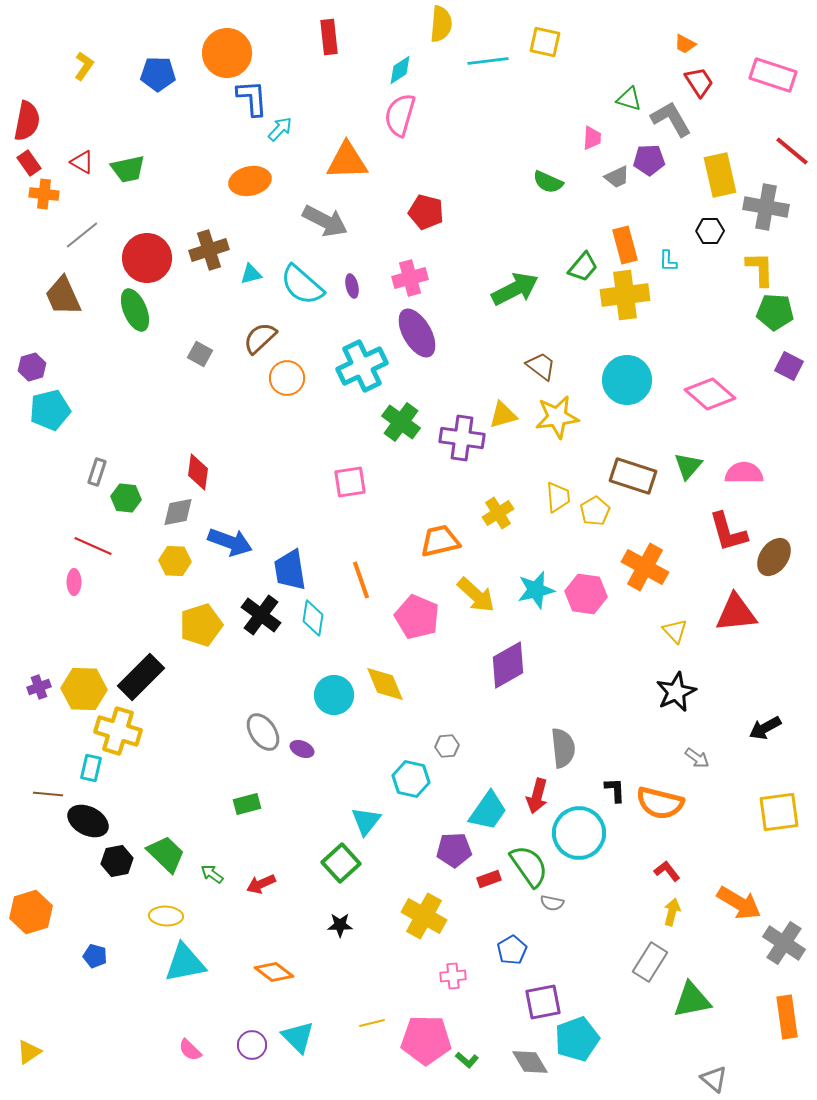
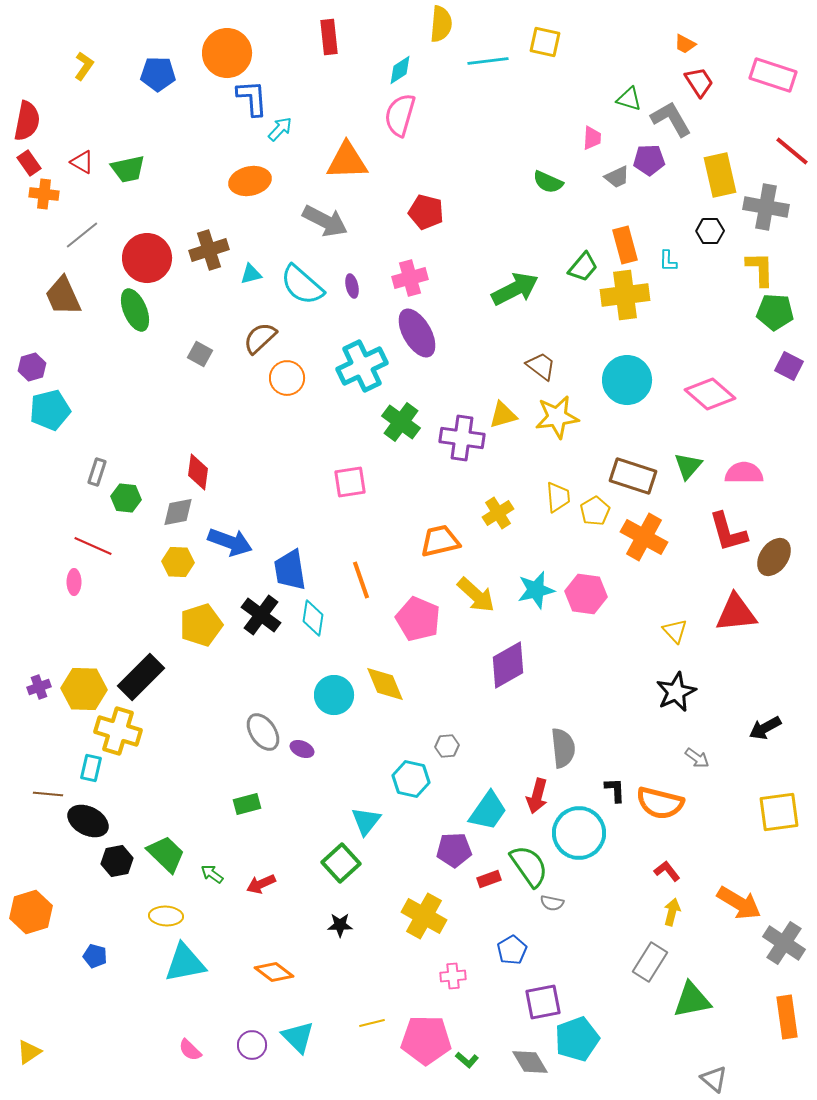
yellow hexagon at (175, 561): moved 3 px right, 1 px down
orange cross at (645, 567): moved 1 px left, 30 px up
pink pentagon at (417, 617): moved 1 px right, 2 px down
